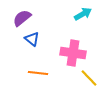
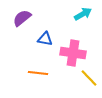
blue triangle: moved 13 px right; rotated 28 degrees counterclockwise
